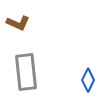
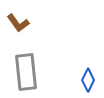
brown L-shape: rotated 30 degrees clockwise
